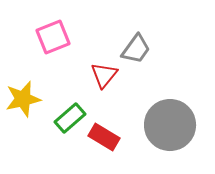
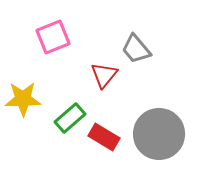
gray trapezoid: rotated 104 degrees clockwise
yellow star: rotated 12 degrees clockwise
gray circle: moved 11 px left, 9 px down
